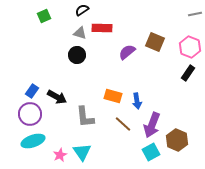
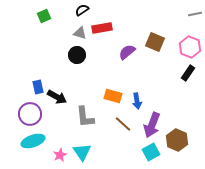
red rectangle: rotated 12 degrees counterclockwise
blue rectangle: moved 6 px right, 4 px up; rotated 48 degrees counterclockwise
